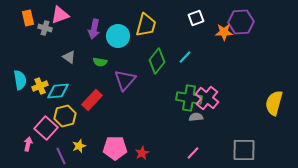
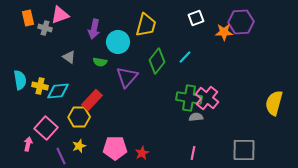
cyan circle: moved 6 px down
purple triangle: moved 2 px right, 3 px up
yellow cross: rotated 35 degrees clockwise
yellow hexagon: moved 14 px right, 1 px down; rotated 15 degrees clockwise
pink line: rotated 32 degrees counterclockwise
